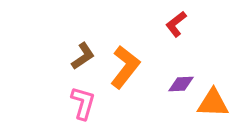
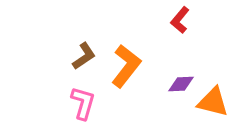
red L-shape: moved 4 px right, 4 px up; rotated 12 degrees counterclockwise
brown L-shape: moved 1 px right
orange L-shape: moved 1 px right, 1 px up
orange triangle: moved 1 px up; rotated 12 degrees clockwise
